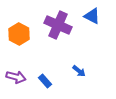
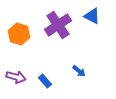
purple cross: rotated 32 degrees clockwise
orange hexagon: rotated 10 degrees counterclockwise
